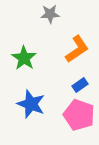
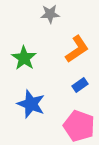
pink pentagon: moved 11 px down
